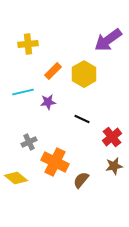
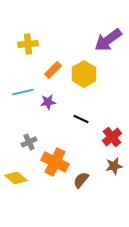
orange rectangle: moved 1 px up
black line: moved 1 px left
